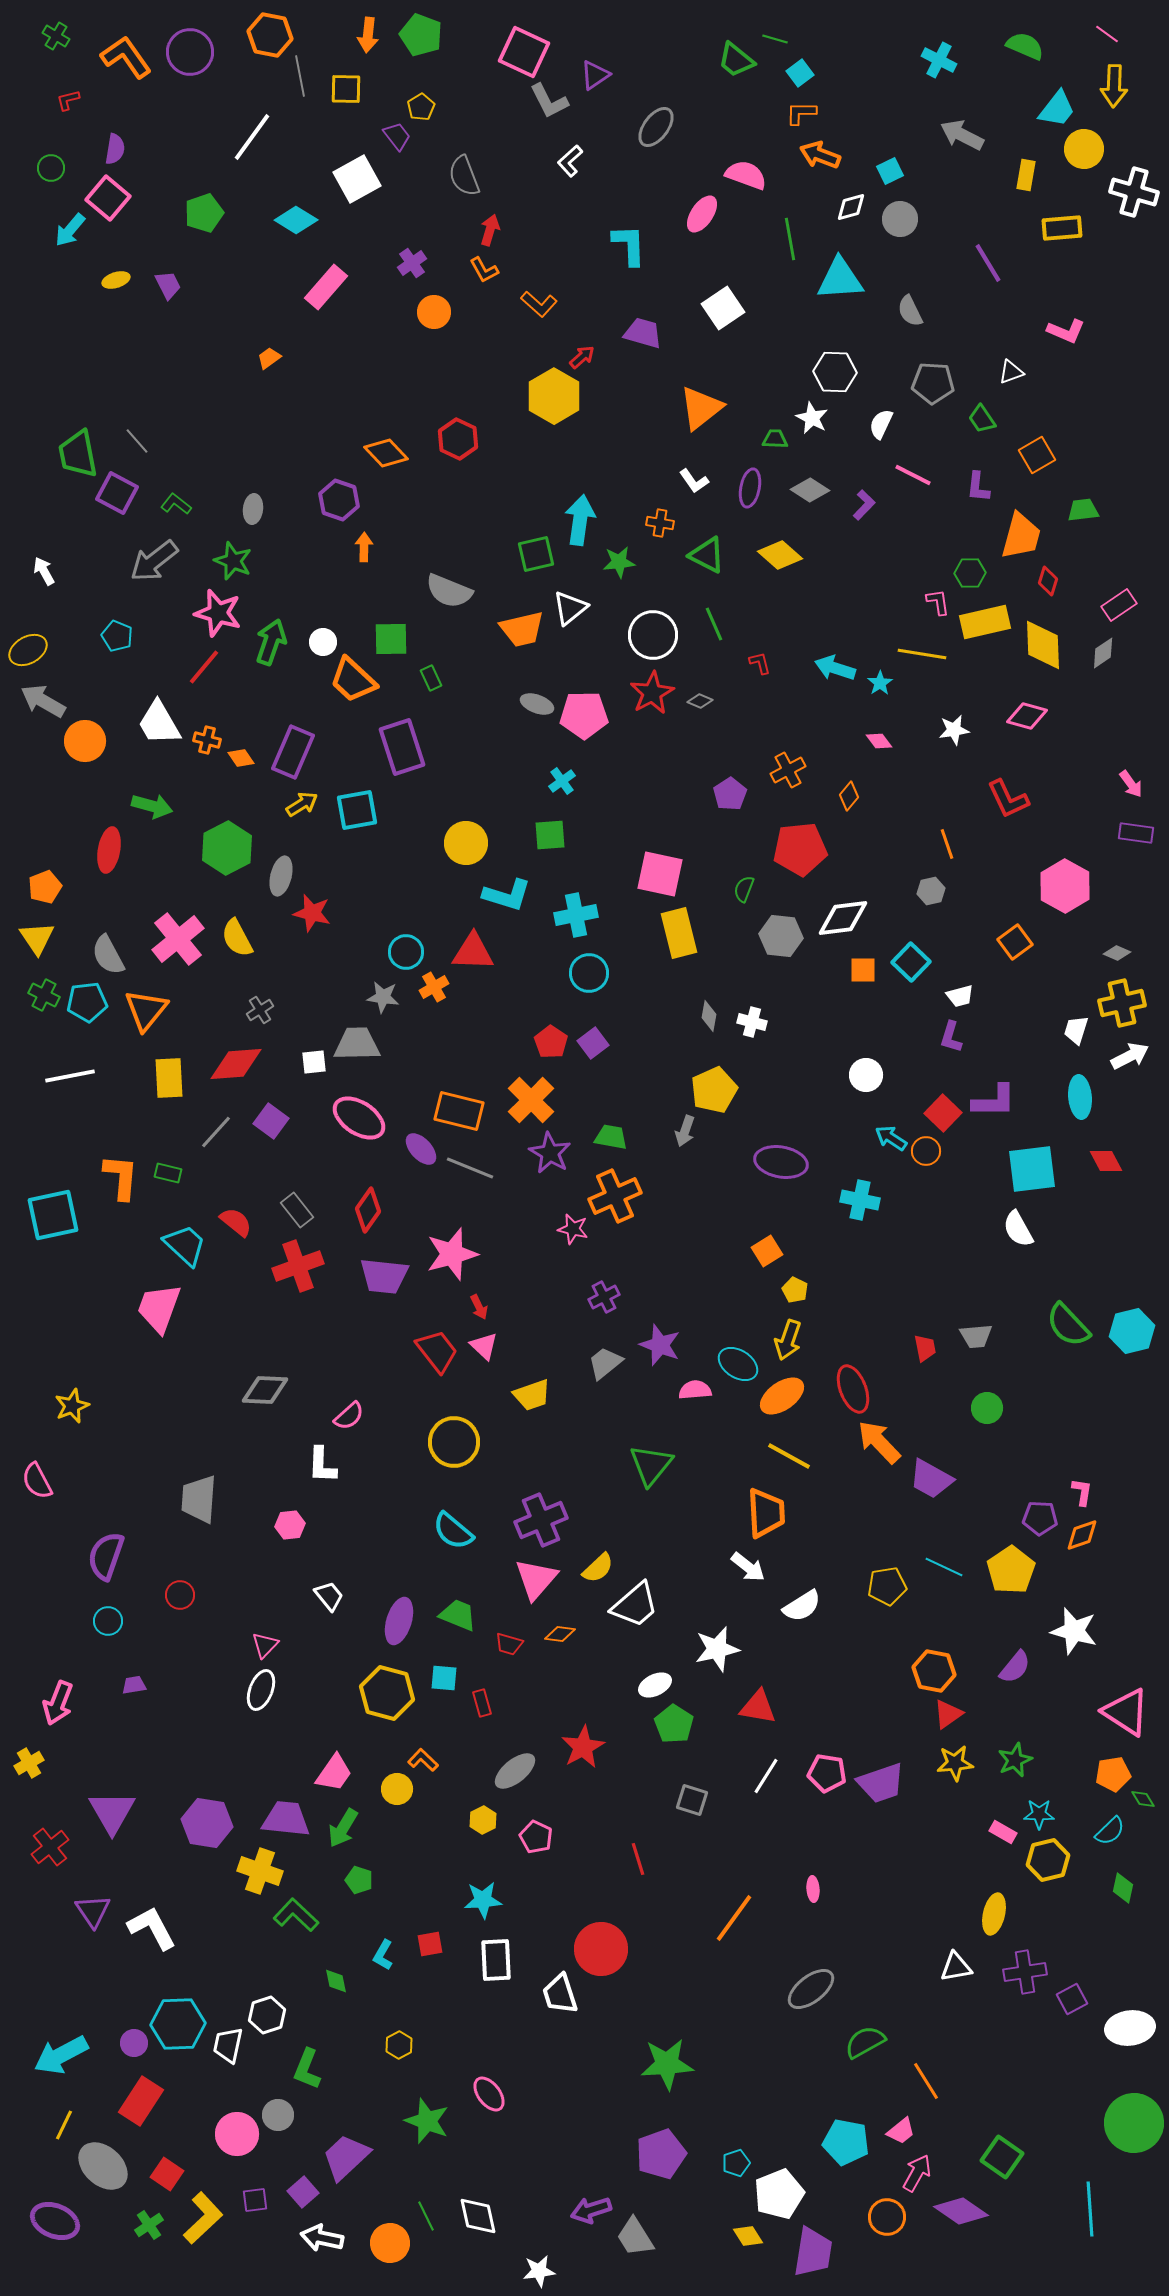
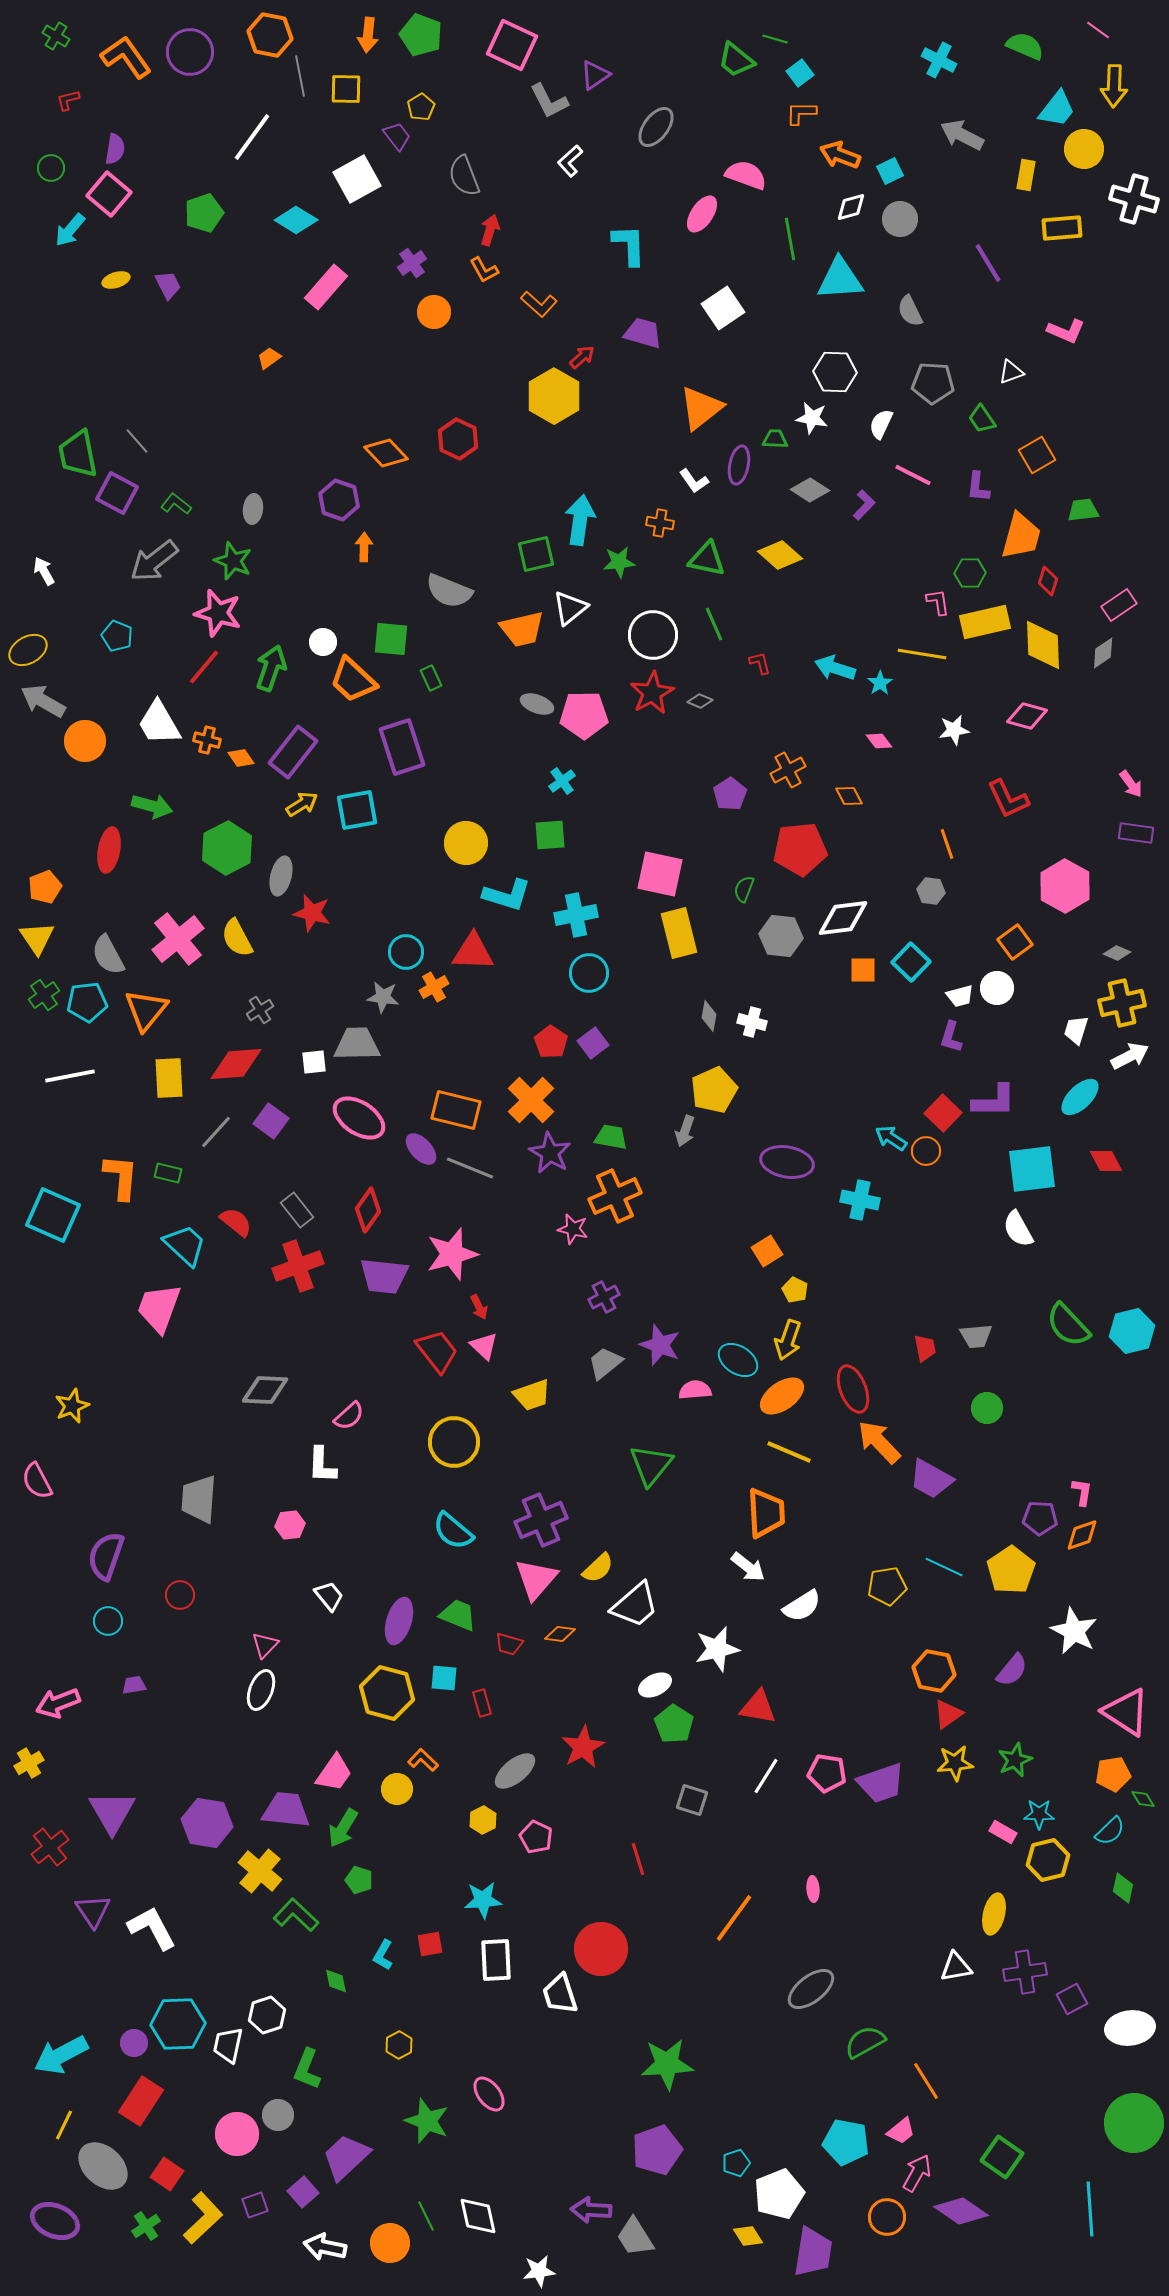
pink line at (1107, 34): moved 9 px left, 4 px up
pink square at (524, 52): moved 12 px left, 7 px up
orange arrow at (820, 155): moved 20 px right
white cross at (1134, 192): moved 7 px down
pink square at (108, 198): moved 1 px right, 4 px up
white star at (812, 418): rotated 16 degrees counterclockwise
purple ellipse at (750, 488): moved 11 px left, 23 px up
green triangle at (707, 555): moved 4 px down; rotated 15 degrees counterclockwise
green square at (391, 639): rotated 6 degrees clockwise
green arrow at (271, 642): moved 26 px down
purple rectangle at (293, 752): rotated 15 degrees clockwise
orange diamond at (849, 796): rotated 68 degrees counterclockwise
gray hexagon at (931, 891): rotated 20 degrees clockwise
green cross at (44, 995): rotated 28 degrees clockwise
white circle at (866, 1075): moved 131 px right, 87 px up
cyan ellipse at (1080, 1097): rotated 51 degrees clockwise
orange rectangle at (459, 1111): moved 3 px left, 1 px up
purple ellipse at (781, 1162): moved 6 px right
cyan square at (53, 1215): rotated 36 degrees clockwise
cyan ellipse at (738, 1364): moved 4 px up
yellow line at (789, 1456): moved 4 px up; rotated 6 degrees counterclockwise
white star at (1074, 1631): rotated 12 degrees clockwise
purple semicircle at (1015, 1667): moved 3 px left, 3 px down
pink arrow at (58, 1703): rotated 48 degrees clockwise
purple trapezoid at (286, 1819): moved 9 px up
yellow cross at (260, 1871): rotated 21 degrees clockwise
purple pentagon at (661, 2154): moved 4 px left, 4 px up
purple square at (255, 2200): moved 5 px down; rotated 12 degrees counterclockwise
purple arrow at (591, 2210): rotated 21 degrees clockwise
green cross at (149, 2225): moved 3 px left, 1 px down
white arrow at (322, 2238): moved 3 px right, 9 px down
